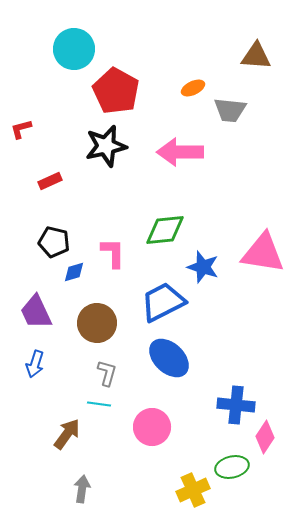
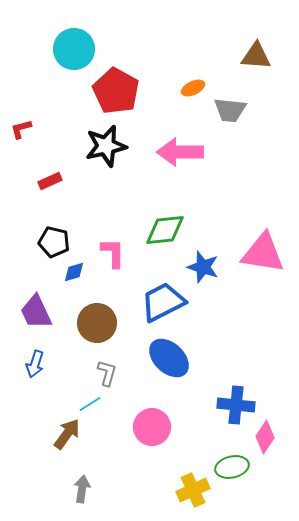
cyan line: moved 9 px left; rotated 40 degrees counterclockwise
